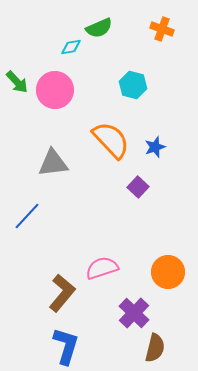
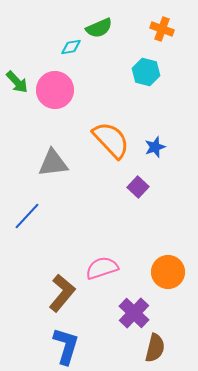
cyan hexagon: moved 13 px right, 13 px up
